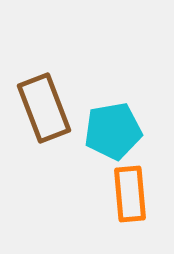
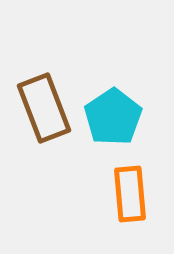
cyan pentagon: moved 14 px up; rotated 24 degrees counterclockwise
